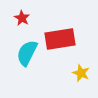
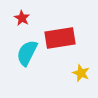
red rectangle: moved 1 px up
